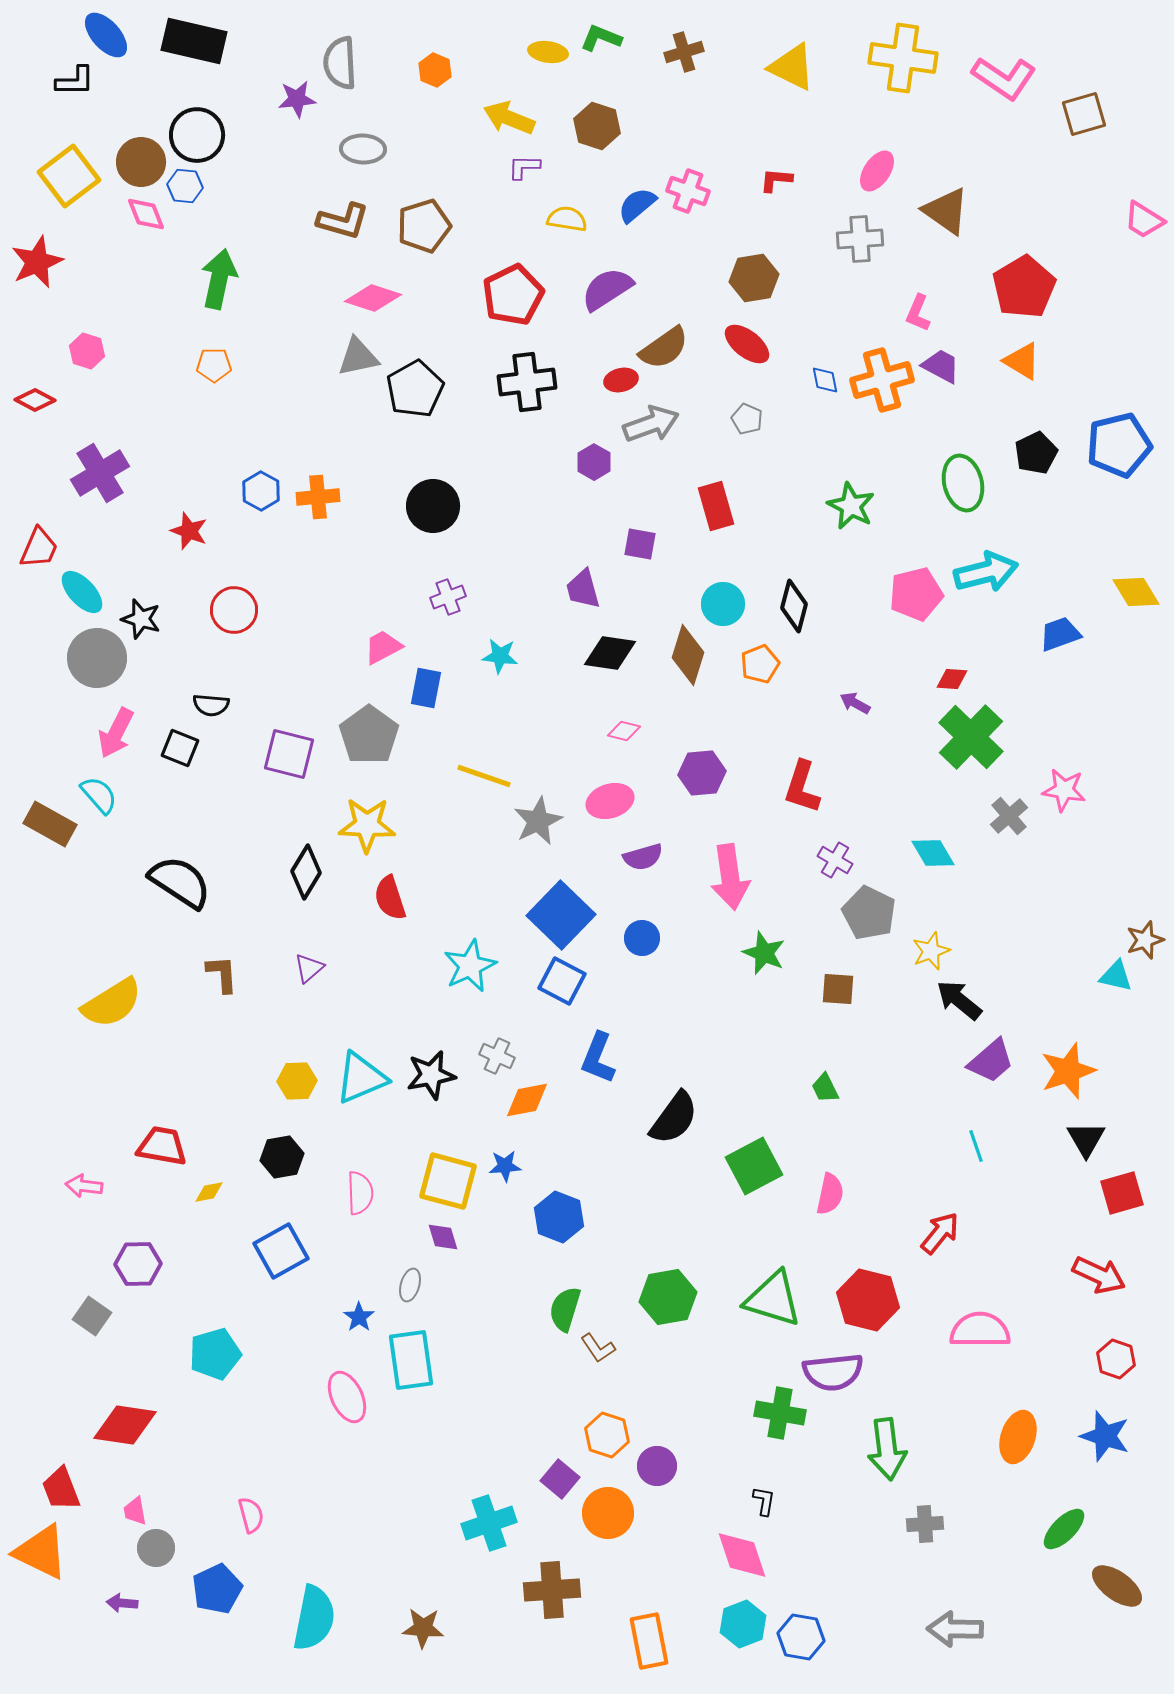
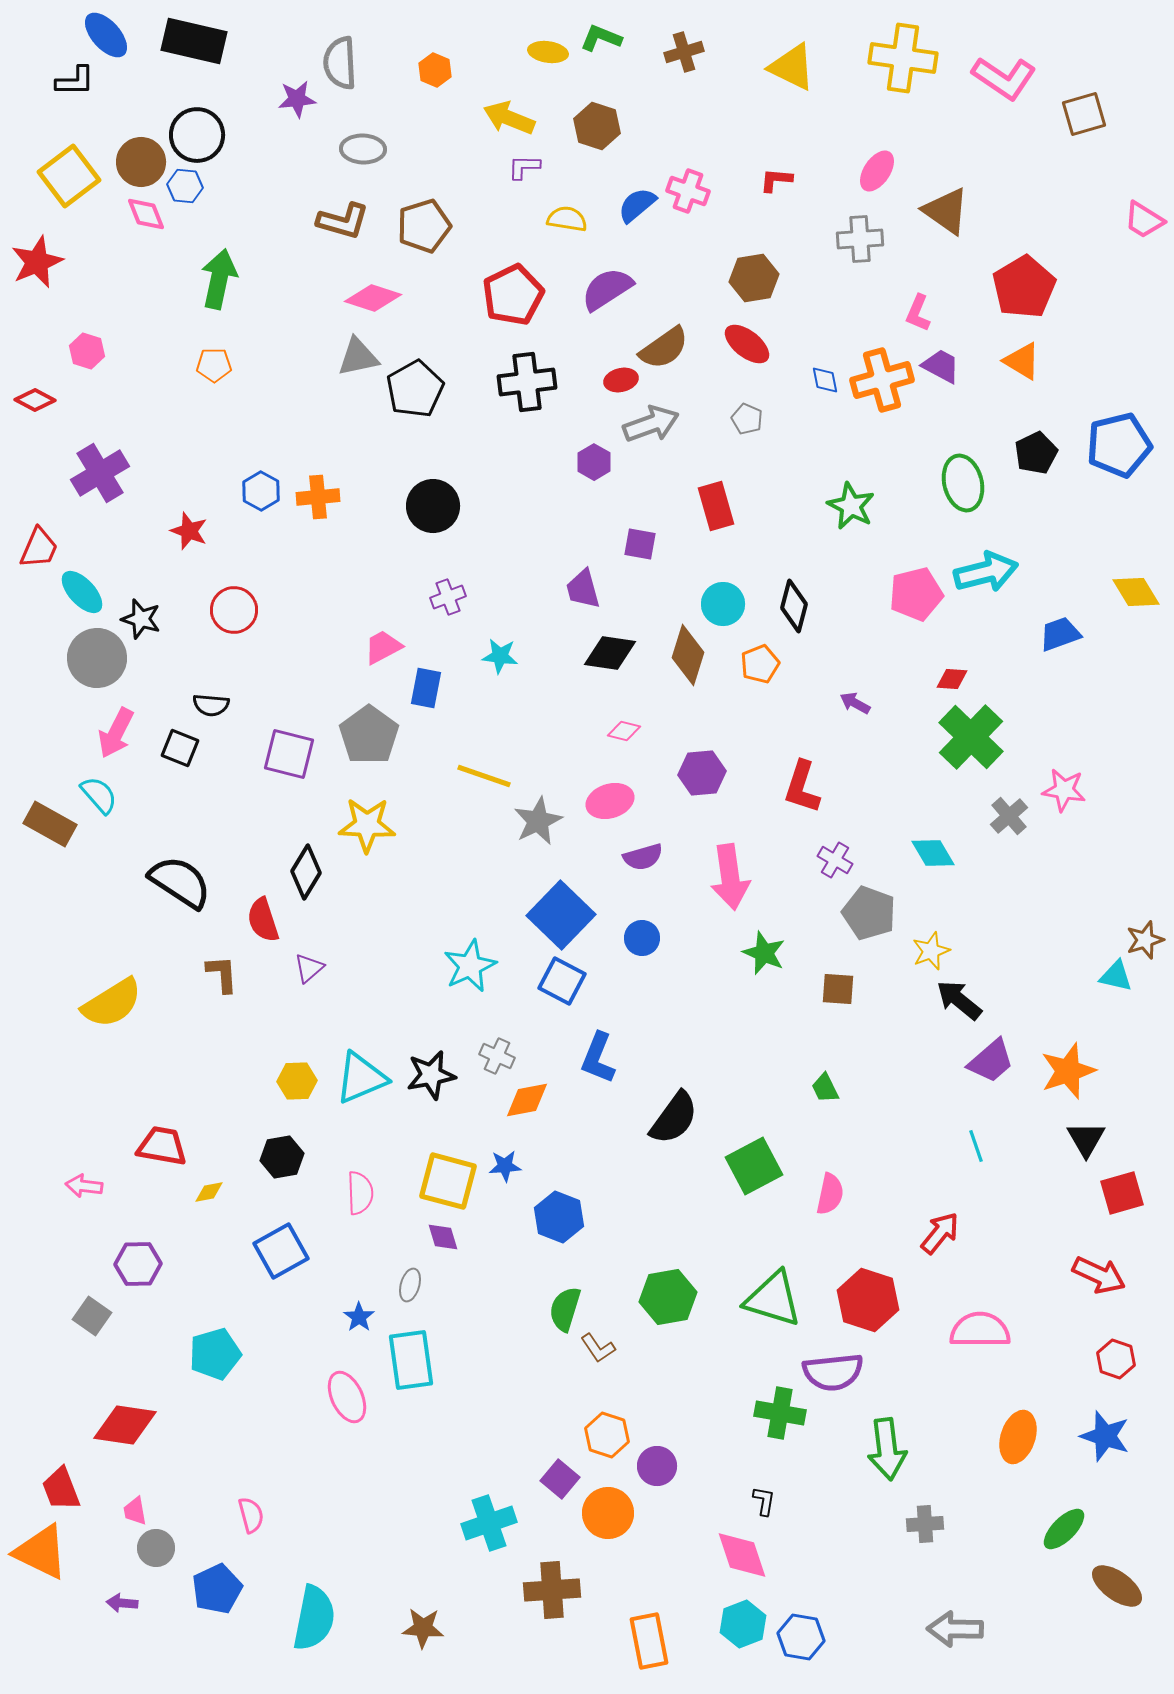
red semicircle at (390, 898): moved 127 px left, 22 px down
gray pentagon at (869, 913): rotated 6 degrees counterclockwise
red hexagon at (868, 1300): rotated 4 degrees clockwise
